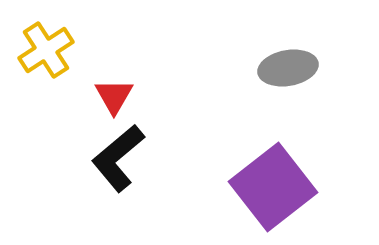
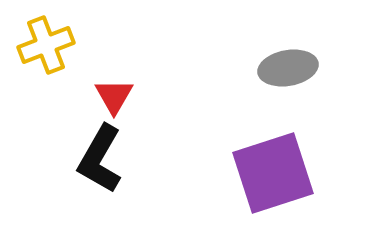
yellow cross: moved 5 px up; rotated 12 degrees clockwise
black L-shape: moved 18 px left, 1 px down; rotated 20 degrees counterclockwise
purple square: moved 14 px up; rotated 20 degrees clockwise
